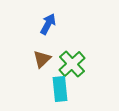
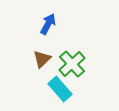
cyan rectangle: rotated 35 degrees counterclockwise
